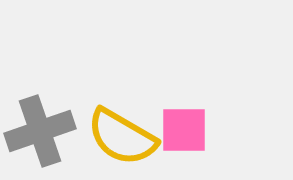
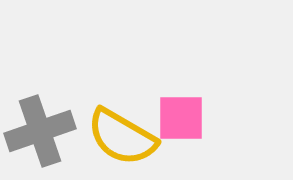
pink square: moved 3 px left, 12 px up
